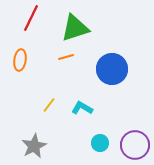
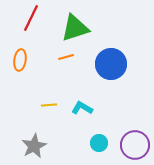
blue circle: moved 1 px left, 5 px up
yellow line: rotated 49 degrees clockwise
cyan circle: moved 1 px left
